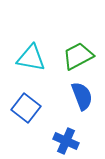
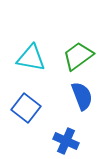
green trapezoid: rotated 8 degrees counterclockwise
